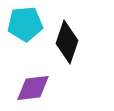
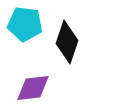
cyan pentagon: rotated 12 degrees clockwise
